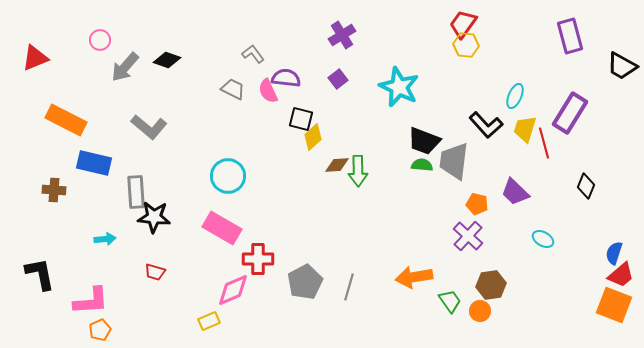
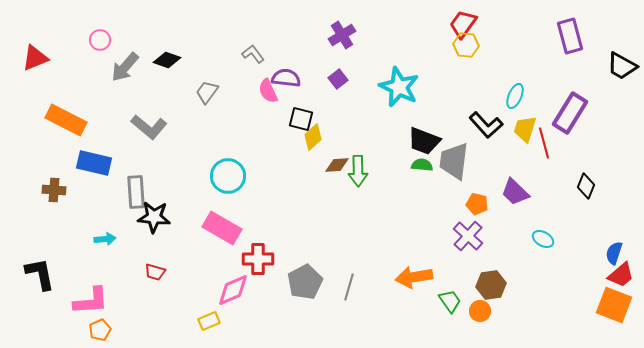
gray trapezoid at (233, 89): moved 26 px left, 3 px down; rotated 80 degrees counterclockwise
